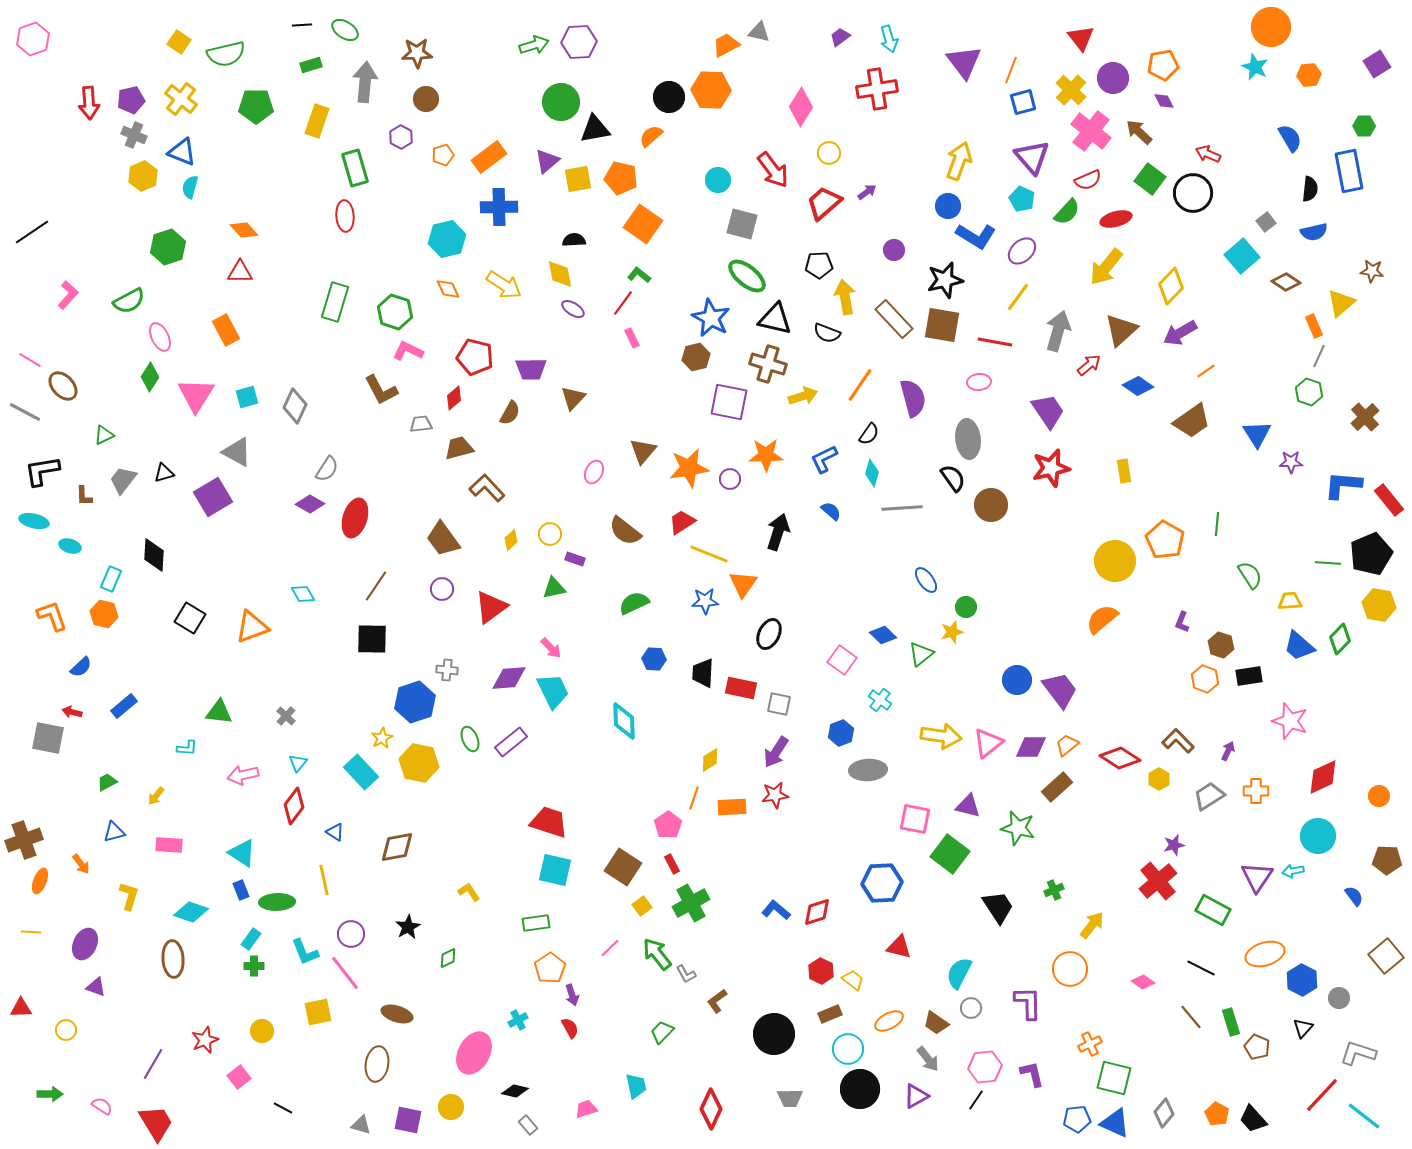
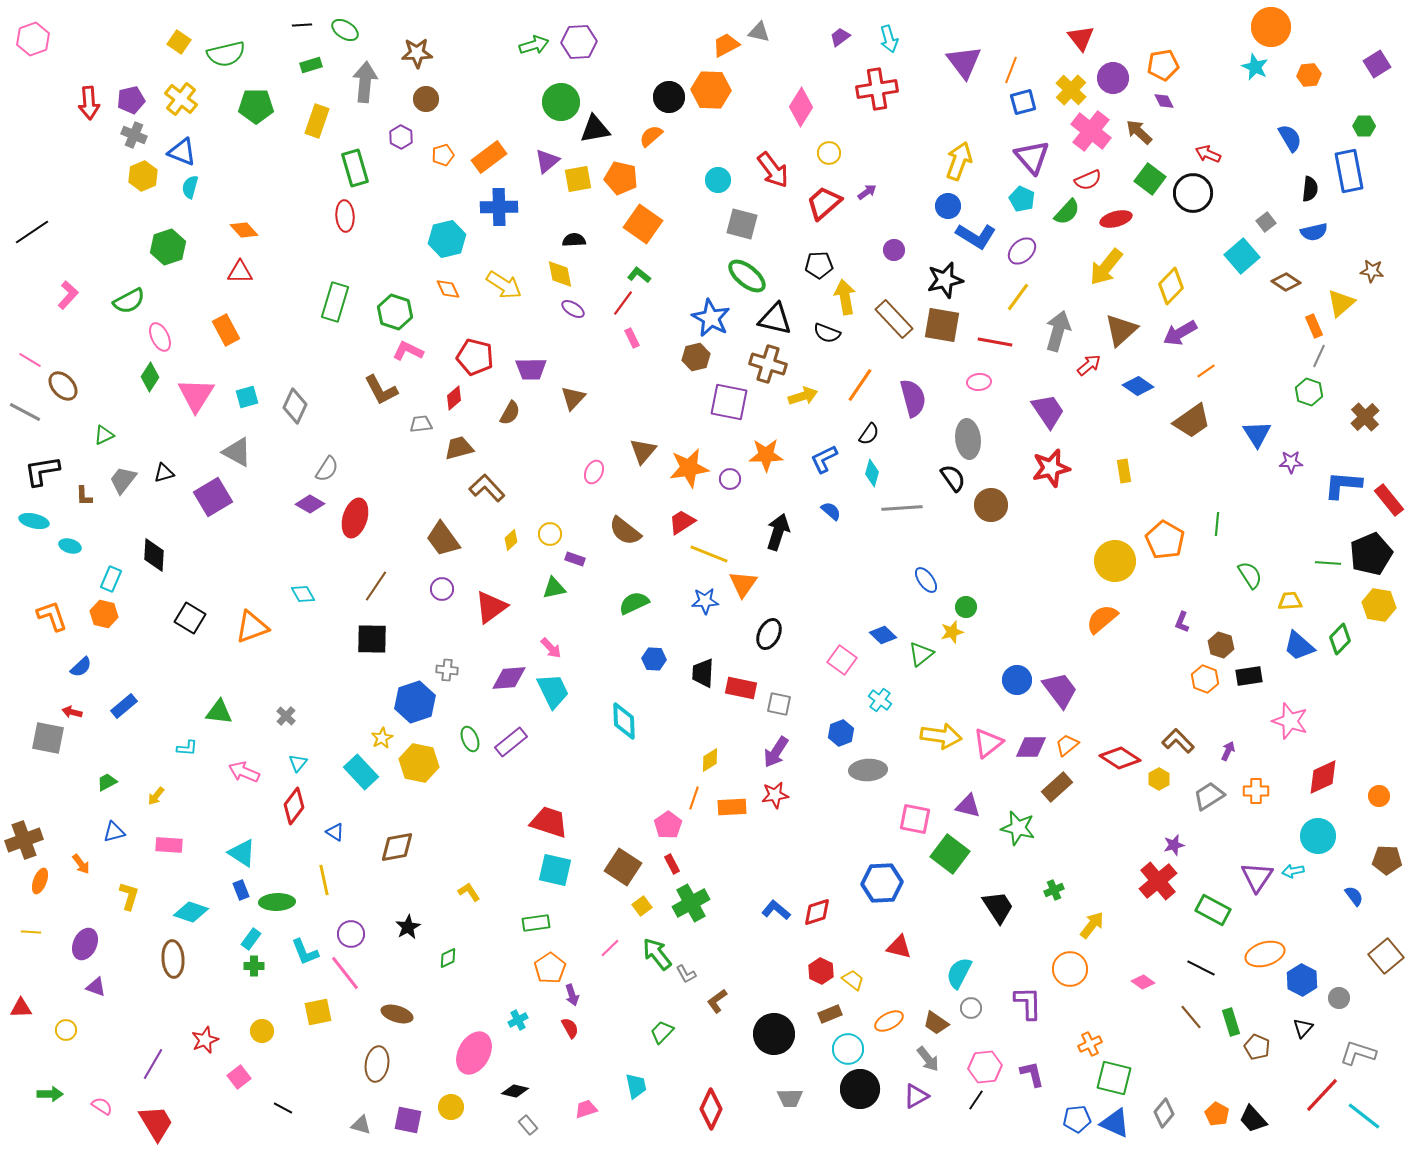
pink arrow at (243, 775): moved 1 px right, 3 px up; rotated 36 degrees clockwise
